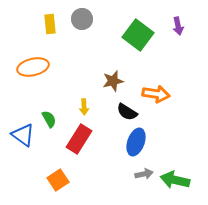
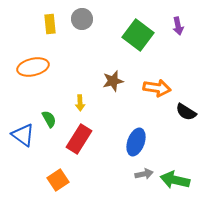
orange arrow: moved 1 px right, 6 px up
yellow arrow: moved 4 px left, 4 px up
black semicircle: moved 59 px right
